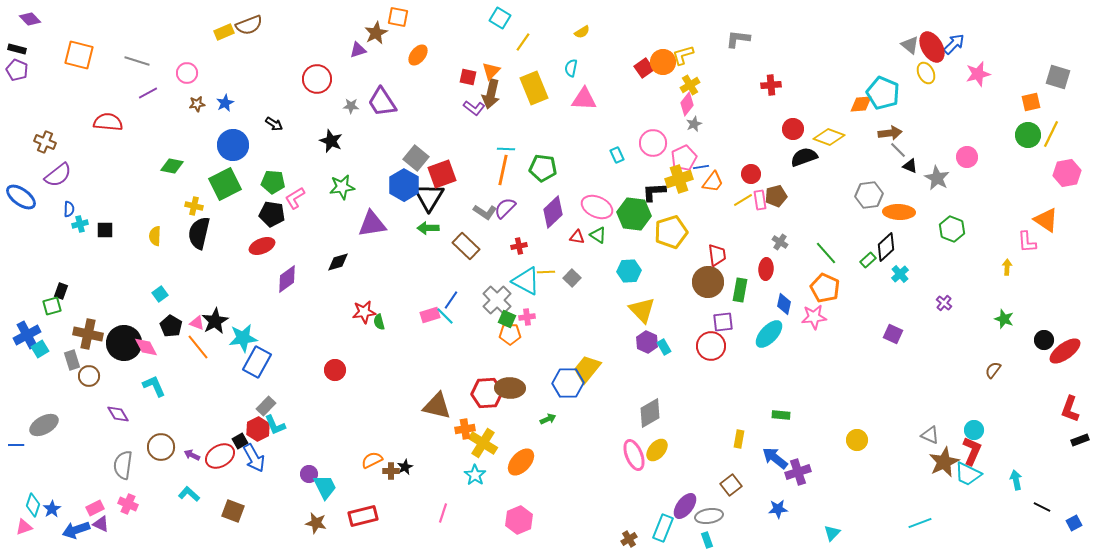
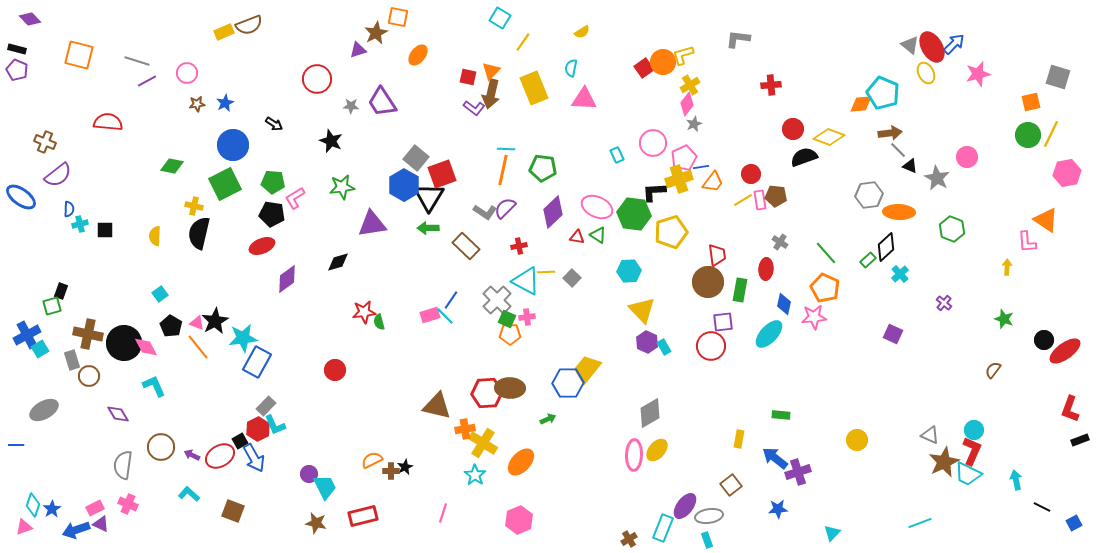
purple line at (148, 93): moved 1 px left, 12 px up
brown pentagon at (776, 196): rotated 20 degrees clockwise
gray ellipse at (44, 425): moved 15 px up
pink ellipse at (634, 455): rotated 24 degrees clockwise
